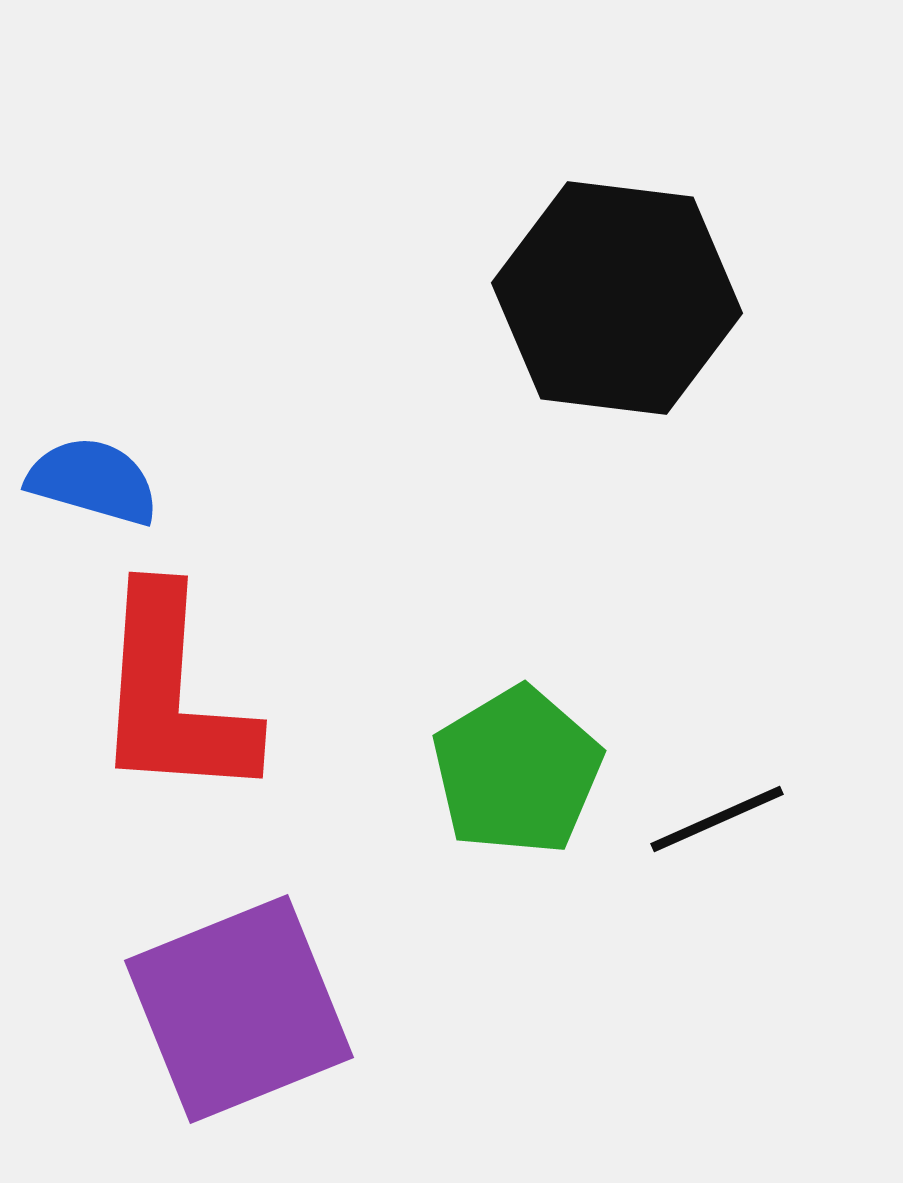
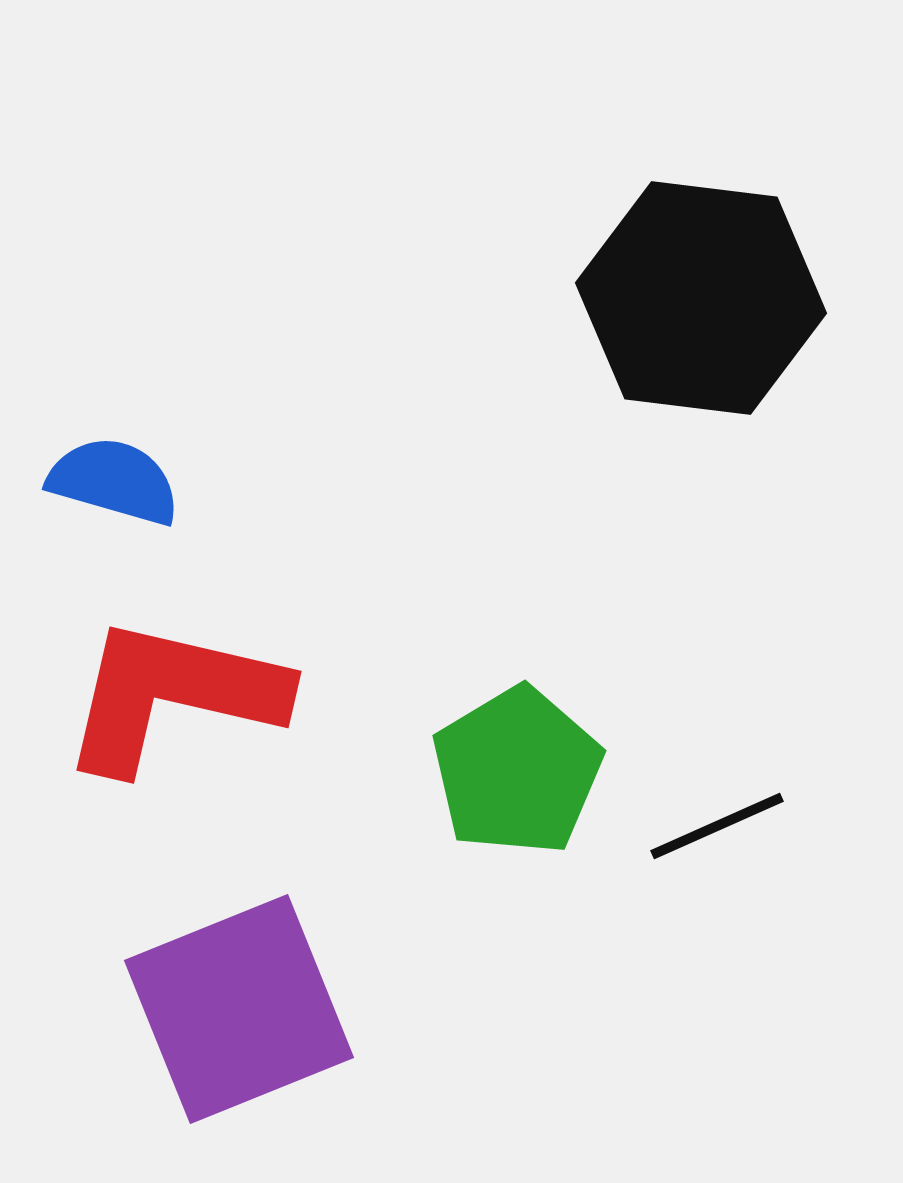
black hexagon: moved 84 px right
blue semicircle: moved 21 px right
red L-shape: rotated 99 degrees clockwise
black line: moved 7 px down
